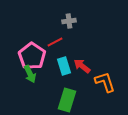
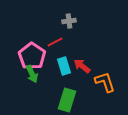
green arrow: moved 2 px right
